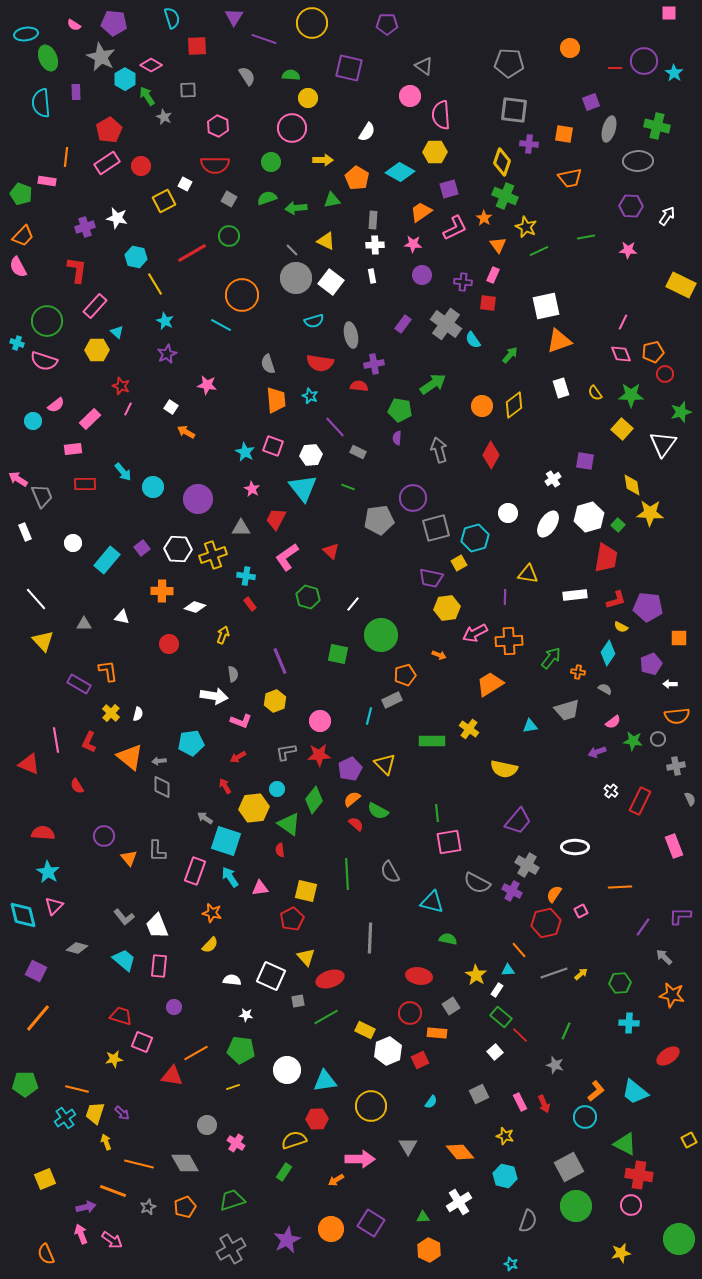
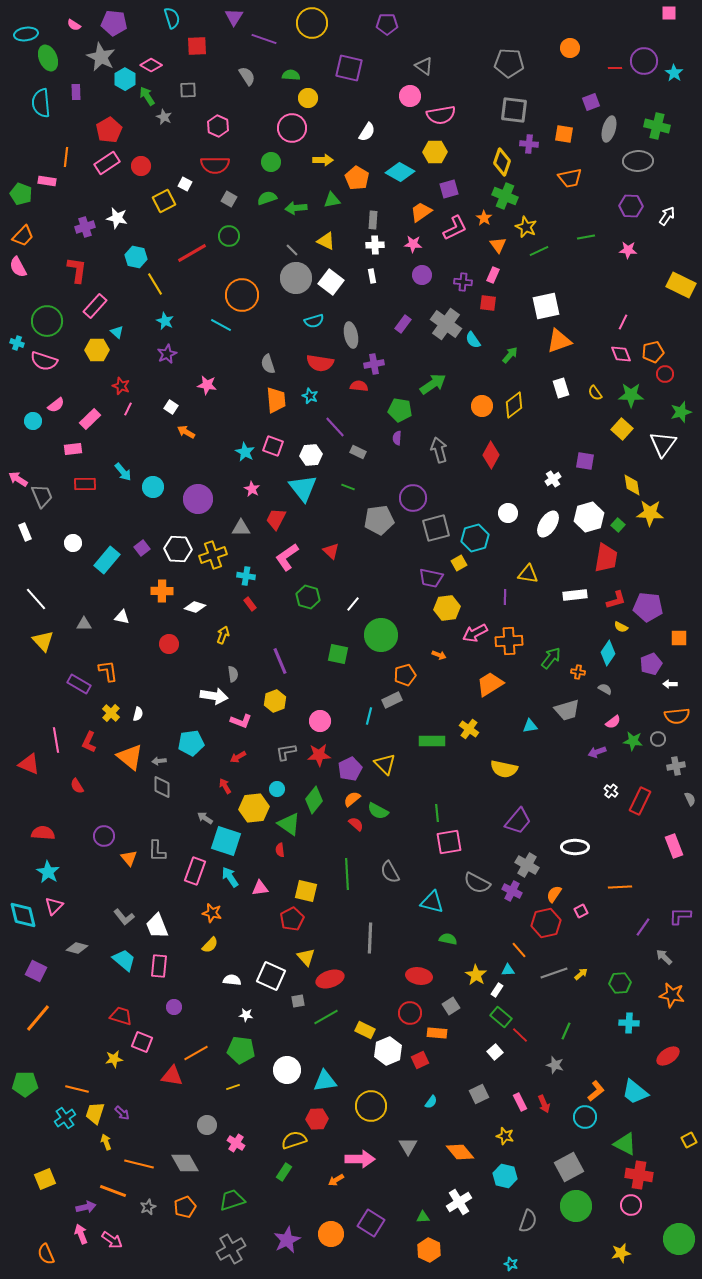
pink semicircle at (441, 115): rotated 96 degrees counterclockwise
orange circle at (331, 1229): moved 5 px down
